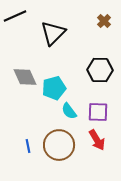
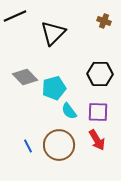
brown cross: rotated 24 degrees counterclockwise
black hexagon: moved 4 px down
gray diamond: rotated 20 degrees counterclockwise
blue line: rotated 16 degrees counterclockwise
